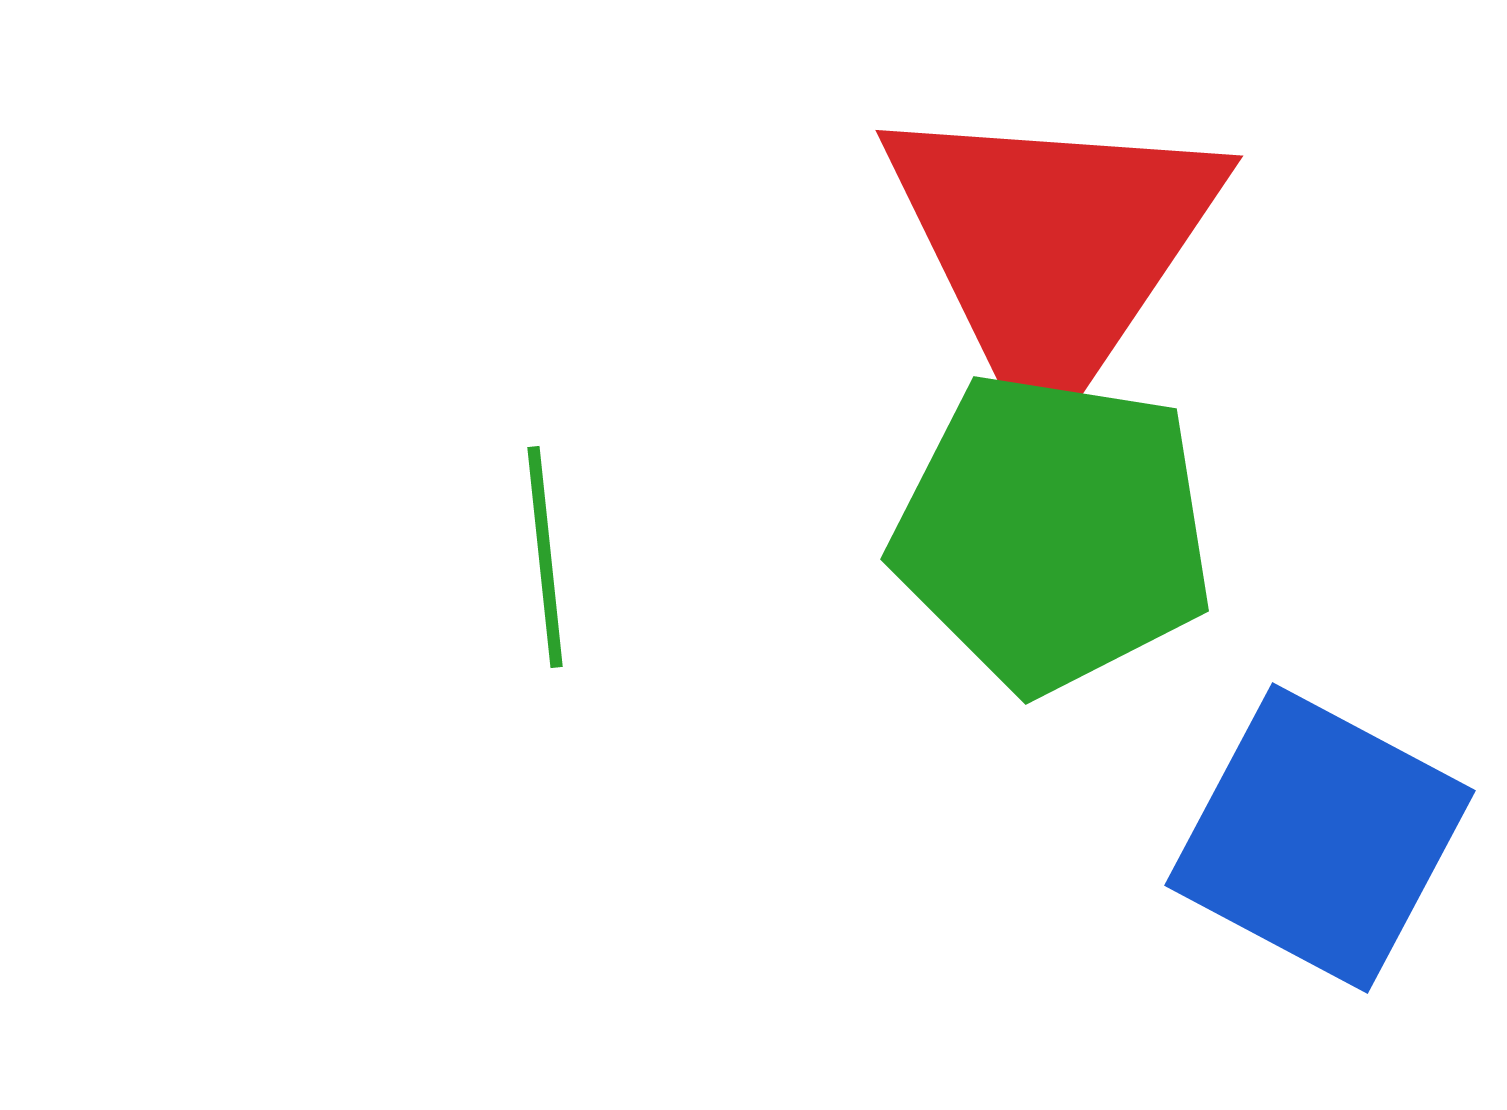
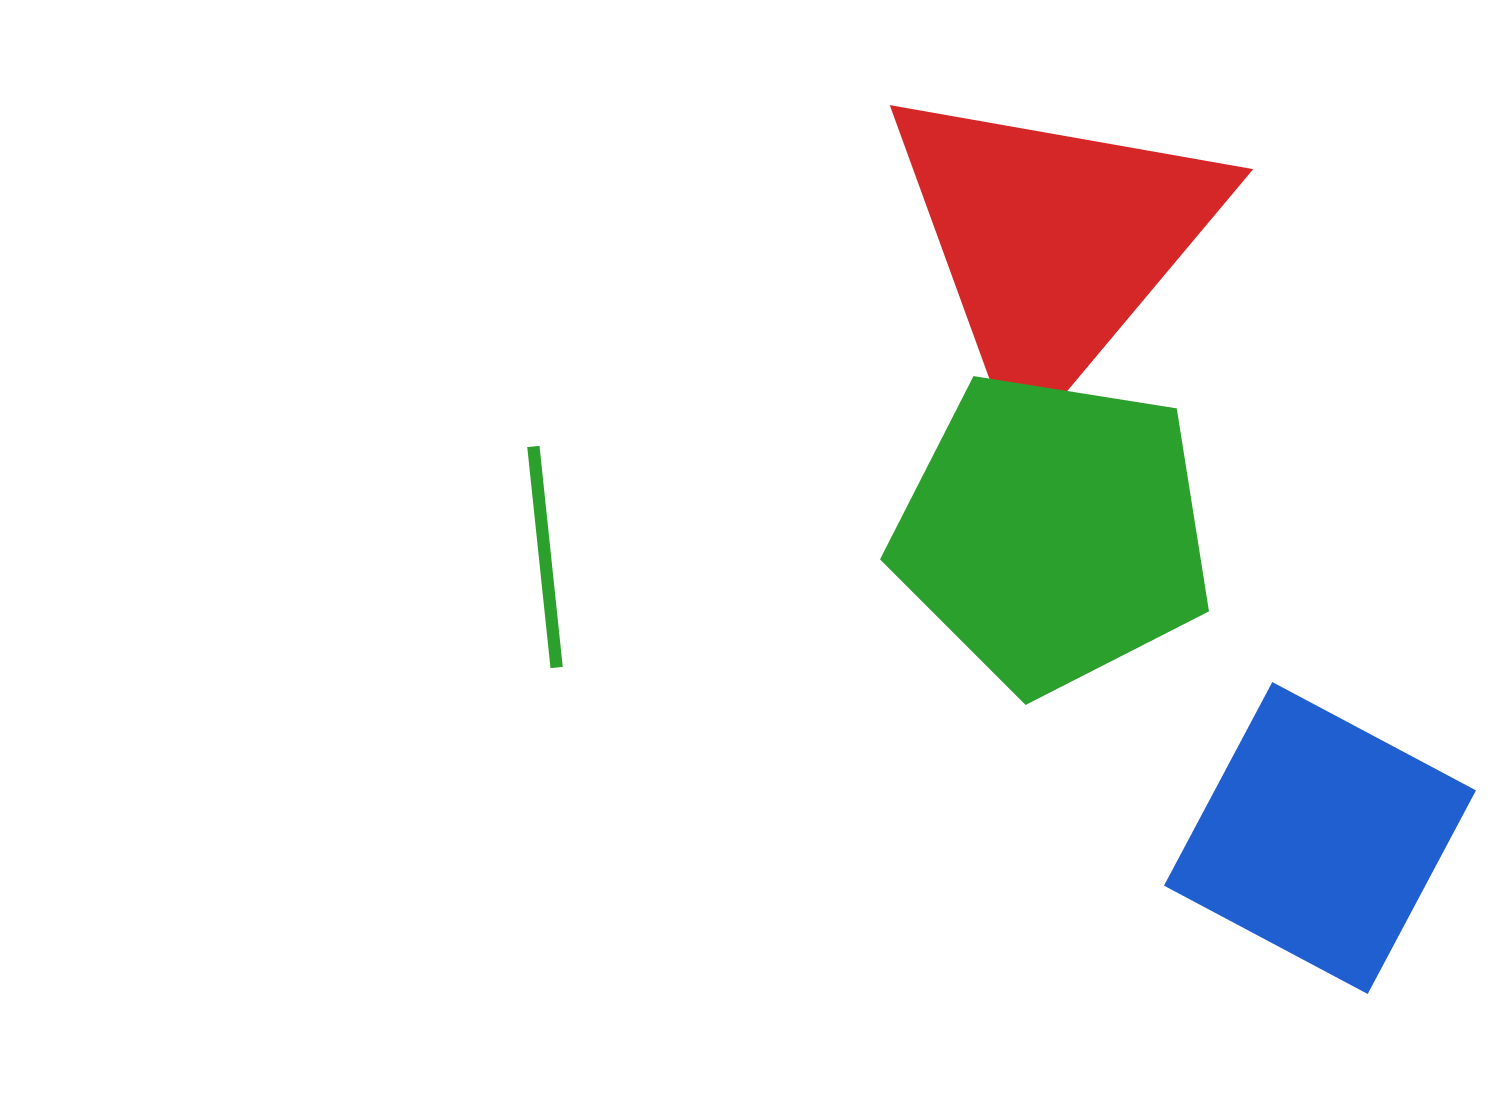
red triangle: moved 1 px right, 7 px up; rotated 6 degrees clockwise
